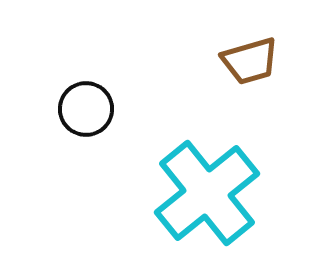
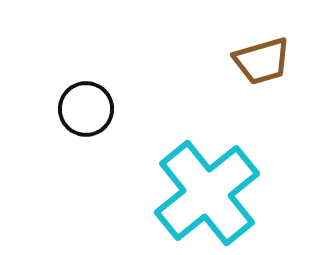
brown trapezoid: moved 12 px right
